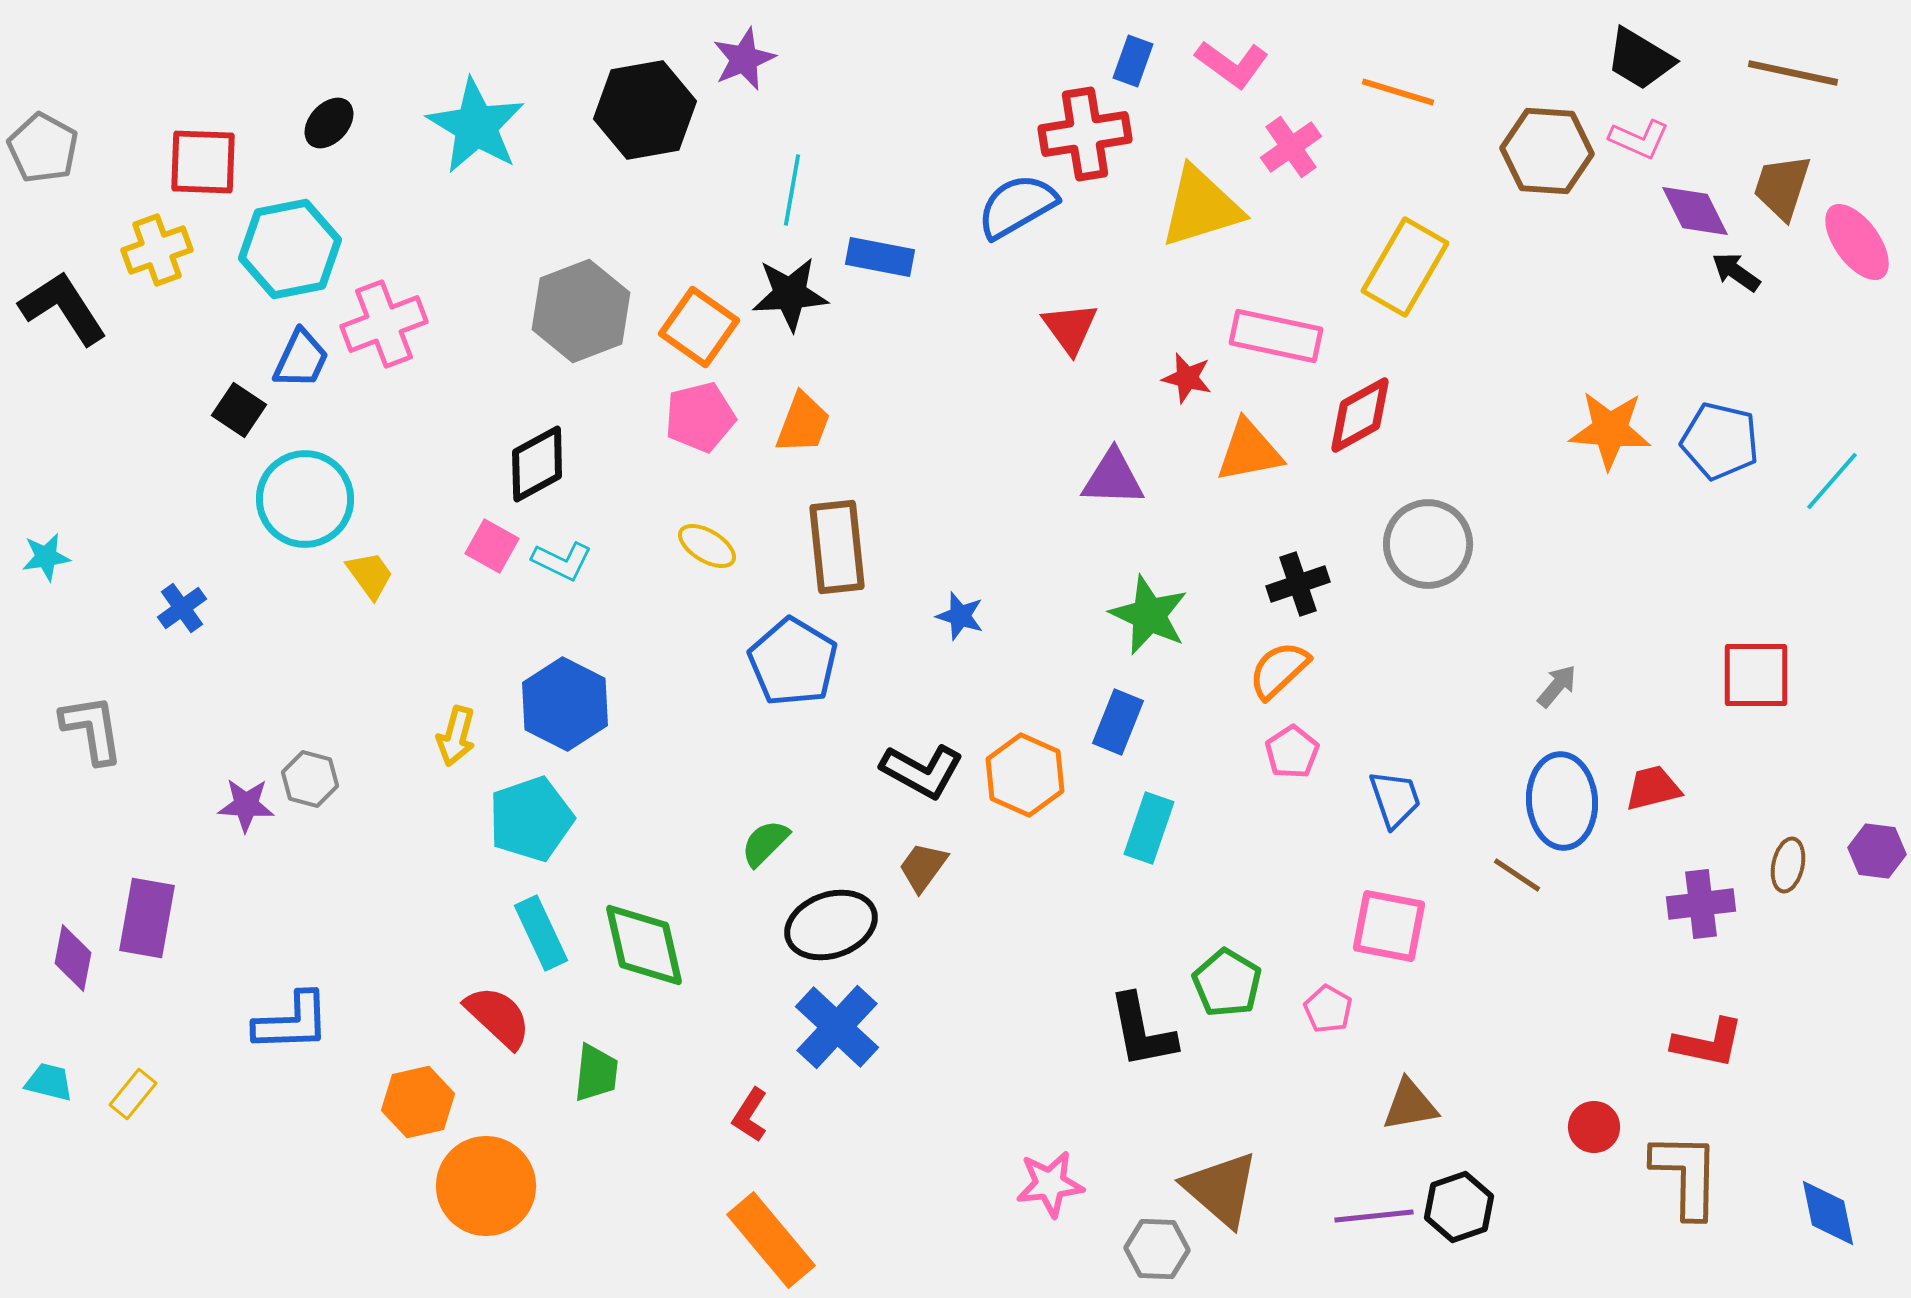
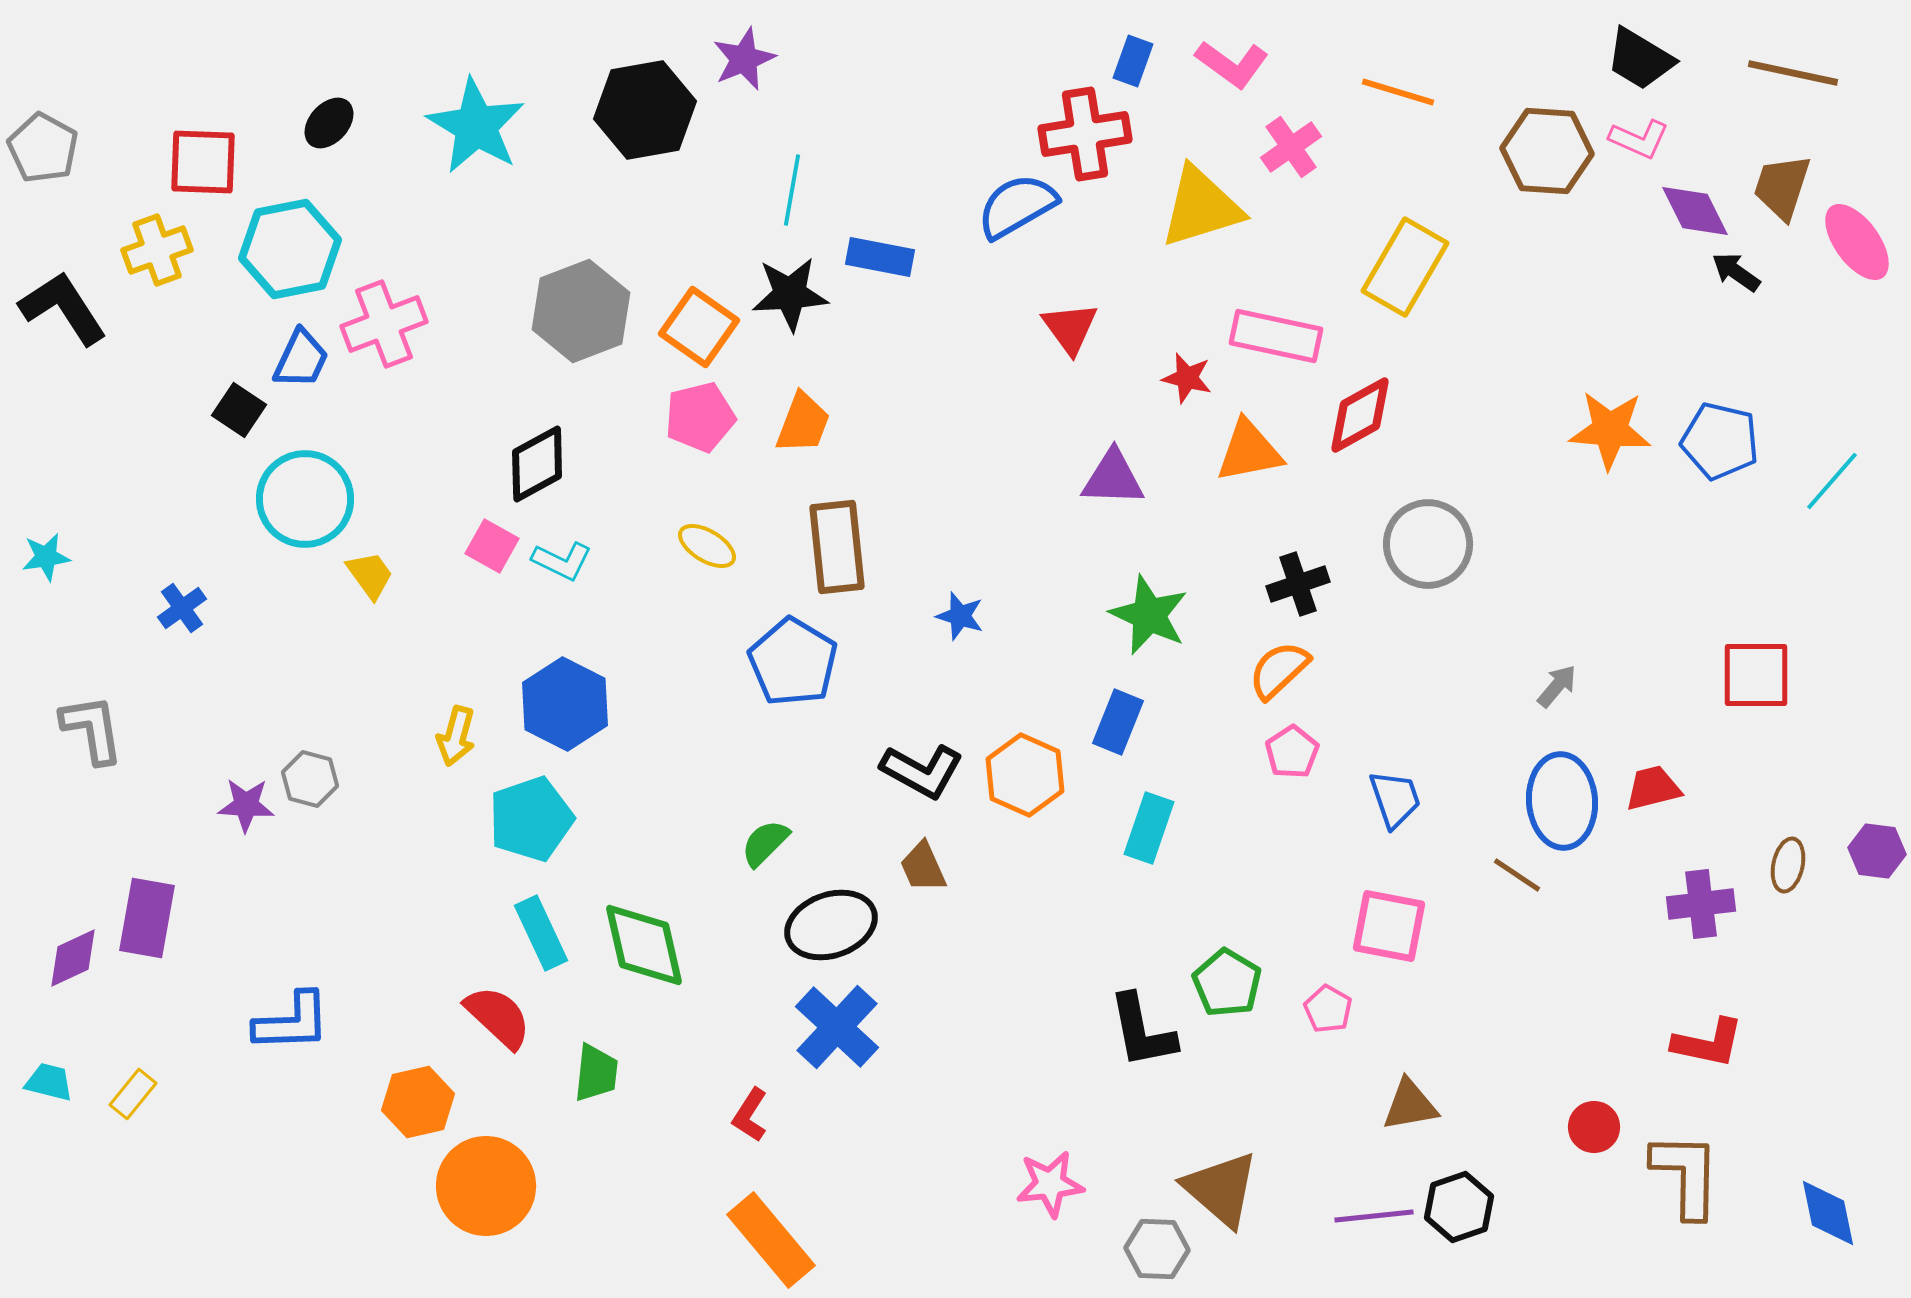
brown trapezoid at (923, 867): rotated 60 degrees counterclockwise
purple diamond at (73, 958): rotated 54 degrees clockwise
